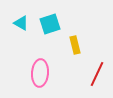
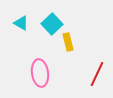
cyan square: moved 2 px right; rotated 25 degrees counterclockwise
yellow rectangle: moved 7 px left, 3 px up
pink ellipse: rotated 12 degrees counterclockwise
